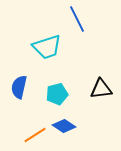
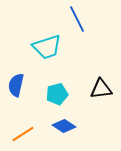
blue semicircle: moved 3 px left, 2 px up
orange line: moved 12 px left, 1 px up
